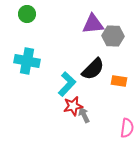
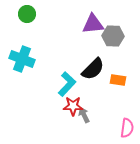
cyan cross: moved 5 px left, 2 px up; rotated 10 degrees clockwise
orange rectangle: moved 1 px left, 1 px up
red star: rotated 12 degrees clockwise
